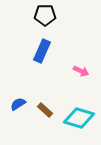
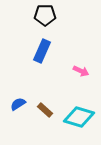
cyan diamond: moved 1 px up
